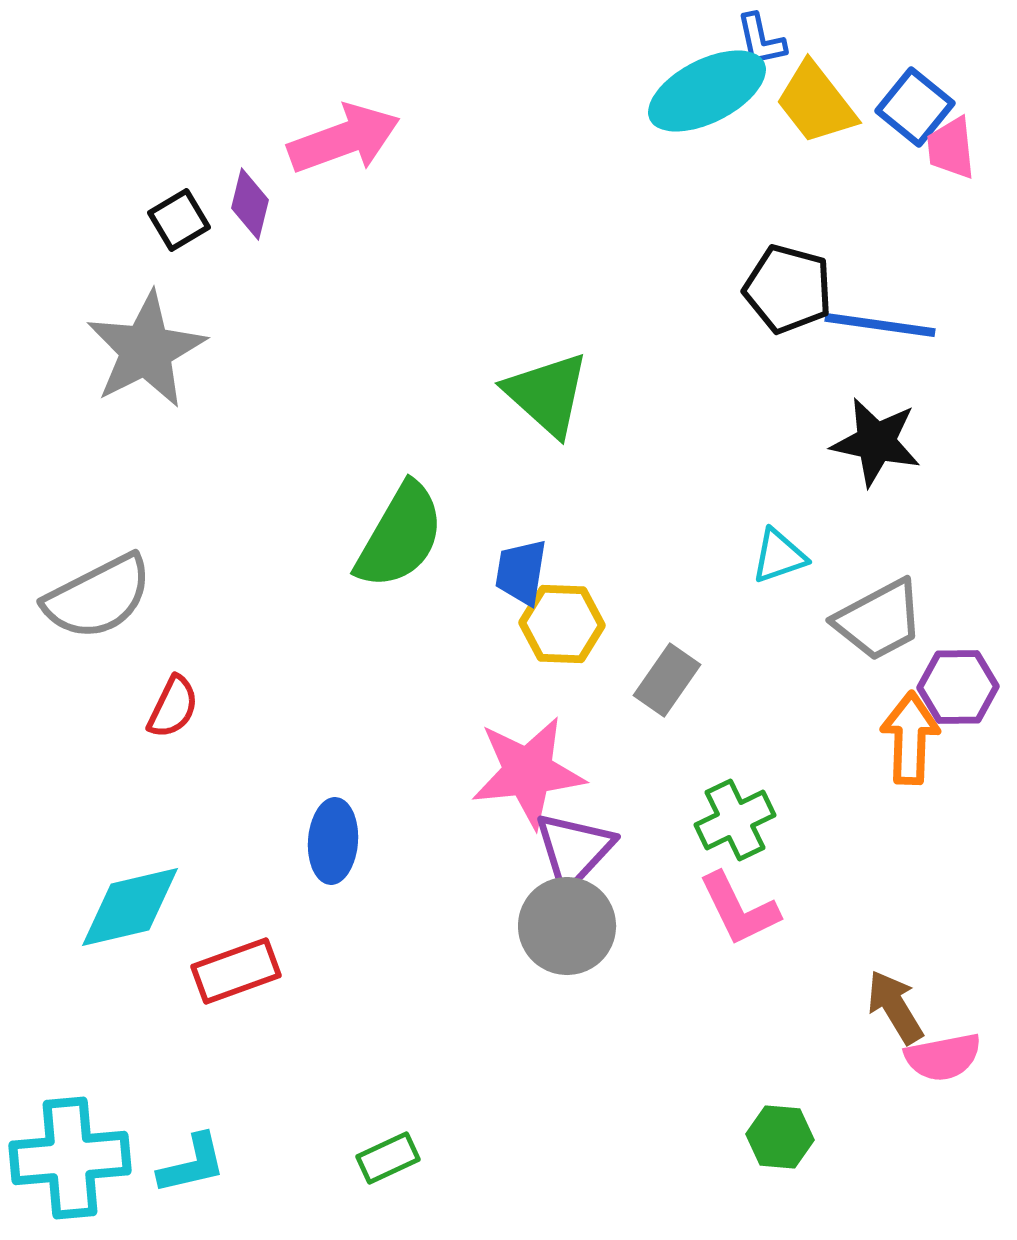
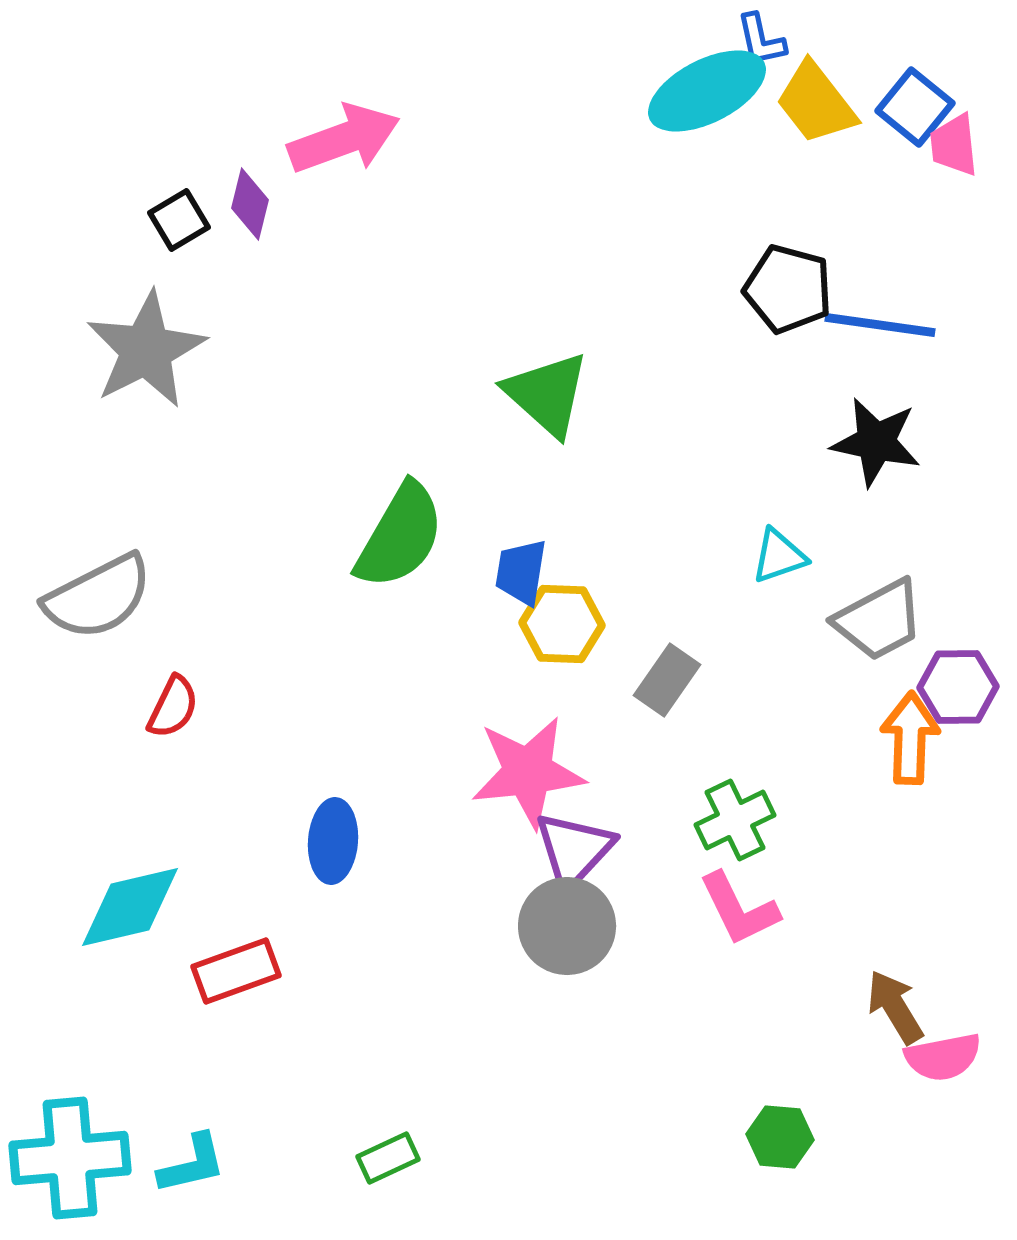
pink trapezoid: moved 3 px right, 3 px up
